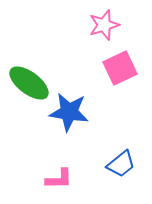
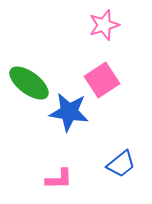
pink square: moved 18 px left, 12 px down; rotated 8 degrees counterclockwise
